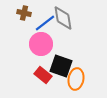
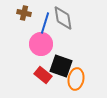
blue line: rotated 35 degrees counterclockwise
